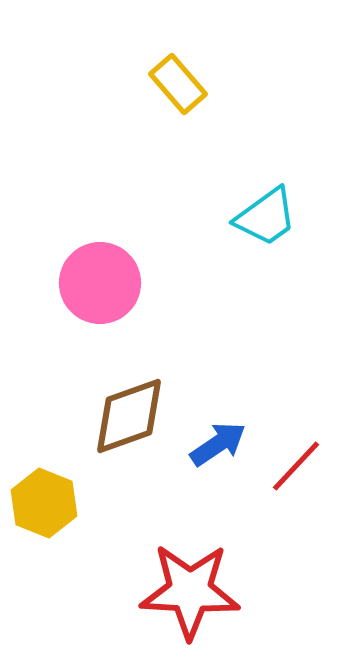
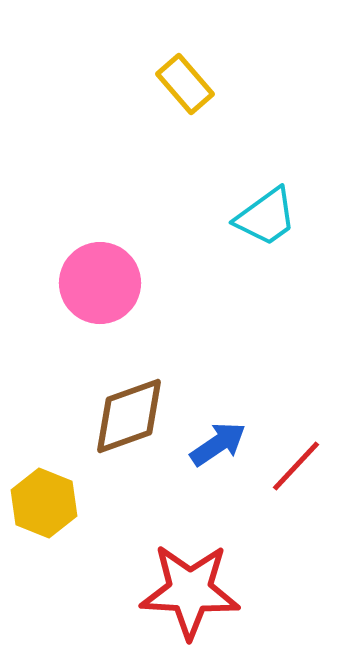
yellow rectangle: moved 7 px right
